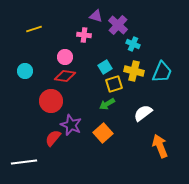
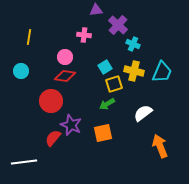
purple triangle: moved 6 px up; rotated 24 degrees counterclockwise
yellow line: moved 5 px left, 8 px down; rotated 63 degrees counterclockwise
cyan circle: moved 4 px left
orange square: rotated 30 degrees clockwise
